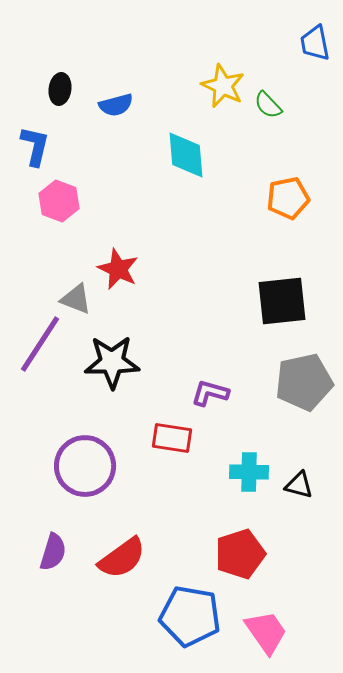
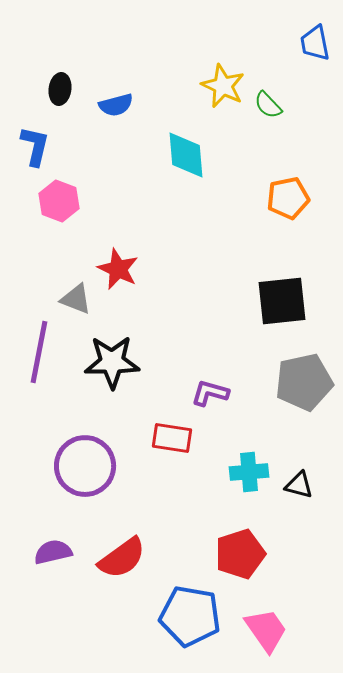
purple line: moved 1 px left, 8 px down; rotated 22 degrees counterclockwise
cyan cross: rotated 6 degrees counterclockwise
purple semicircle: rotated 120 degrees counterclockwise
pink trapezoid: moved 2 px up
